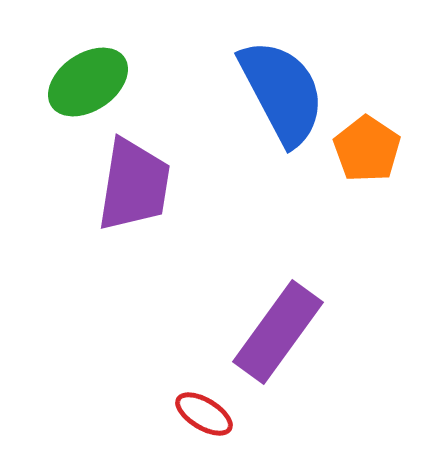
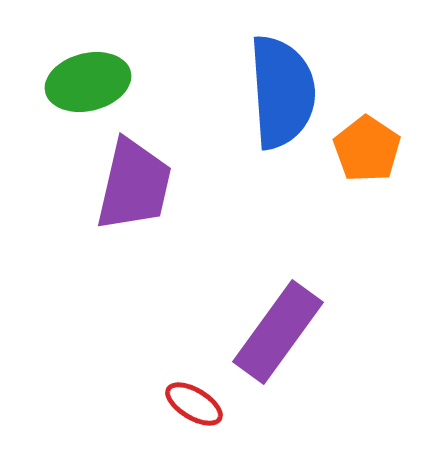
green ellipse: rotated 20 degrees clockwise
blue semicircle: rotated 24 degrees clockwise
purple trapezoid: rotated 4 degrees clockwise
red ellipse: moved 10 px left, 10 px up
